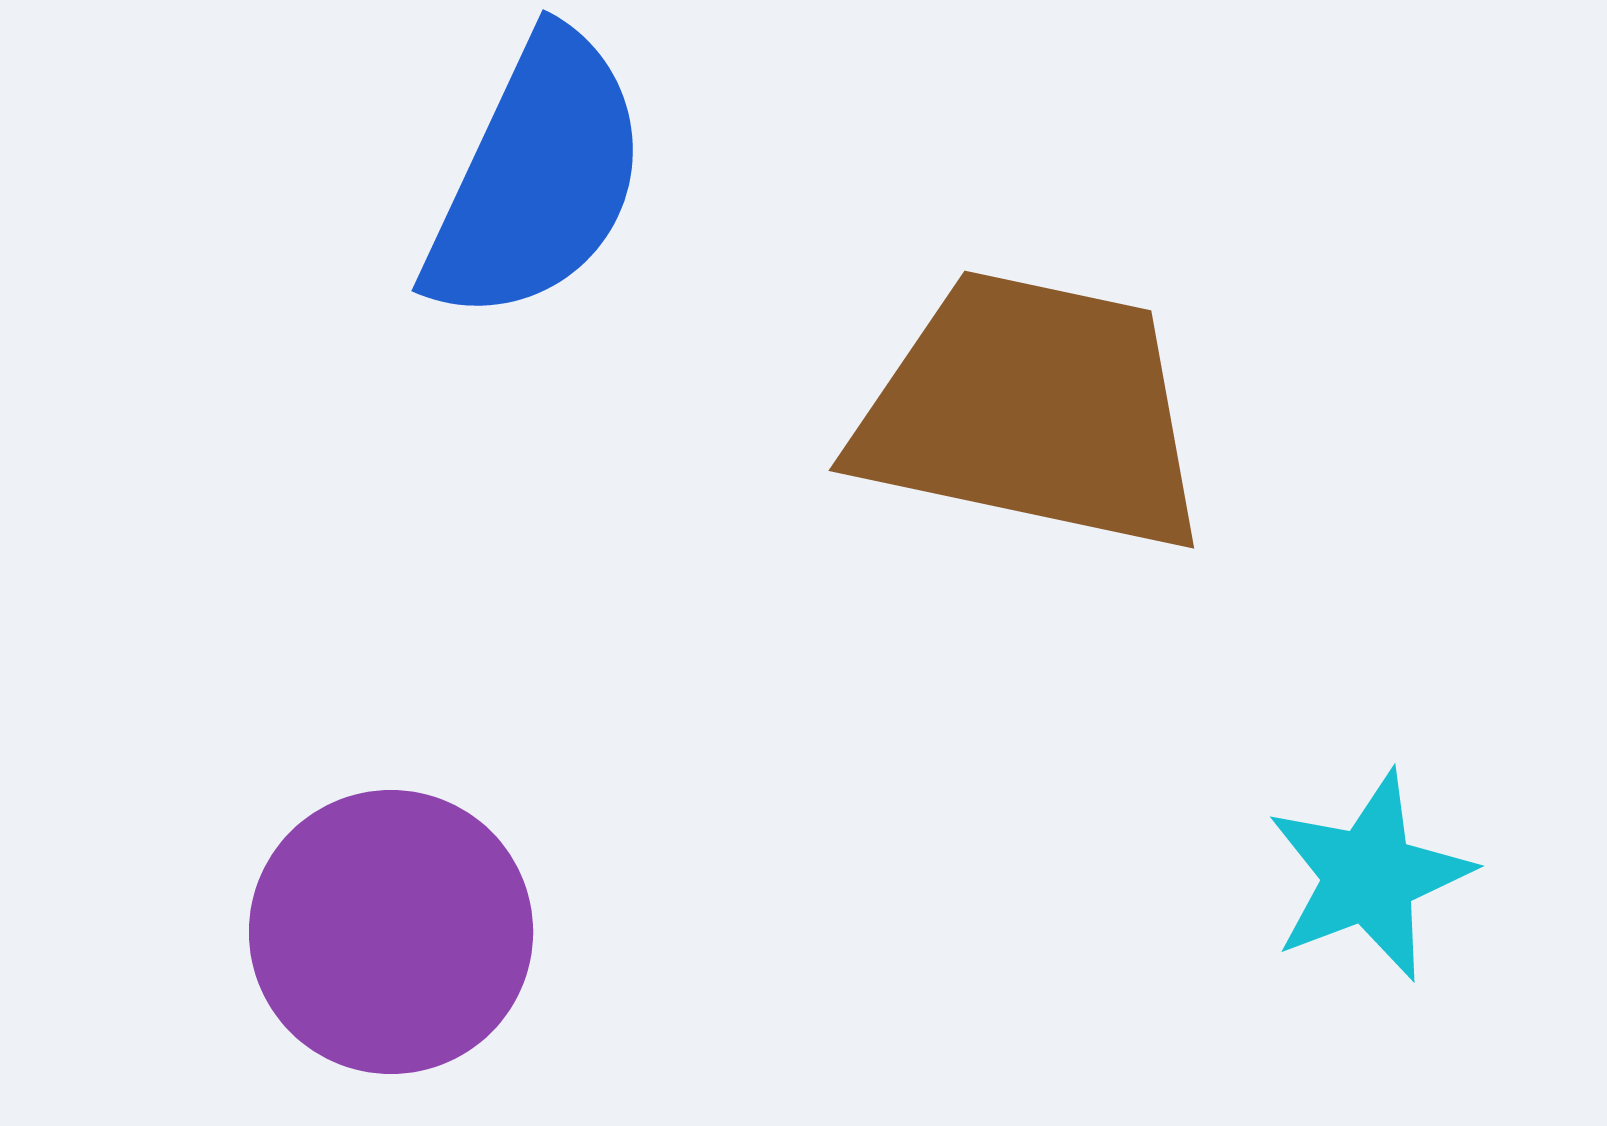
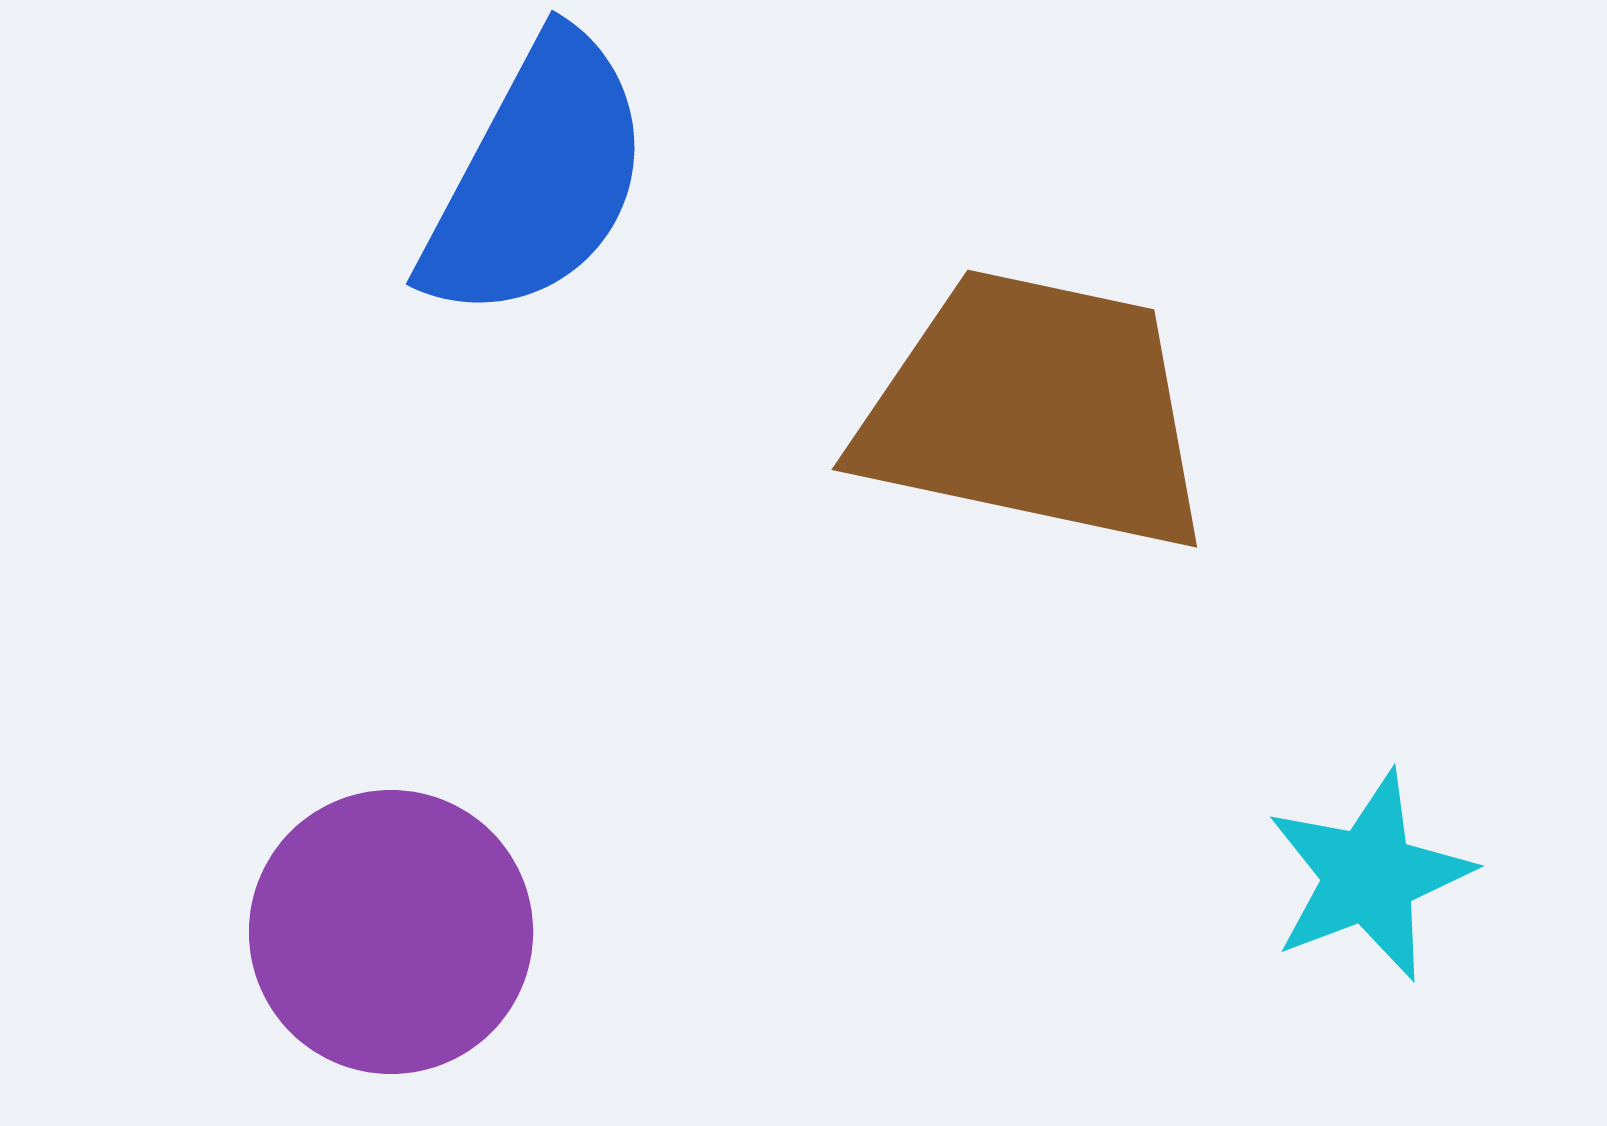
blue semicircle: rotated 3 degrees clockwise
brown trapezoid: moved 3 px right, 1 px up
